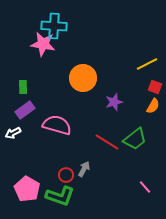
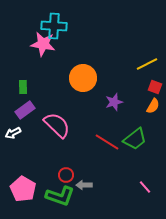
pink semicircle: rotated 28 degrees clockwise
gray arrow: moved 16 px down; rotated 119 degrees counterclockwise
pink pentagon: moved 4 px left
